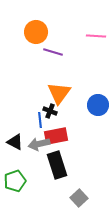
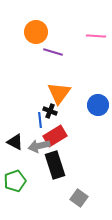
red rectangle: moved 1 px left; rotated 20 degrees counterclockwise
gray arrow: moved 2 px down
black rectangle: moved 2 px left
gray square: rotated 12 degrees counterclockwise
